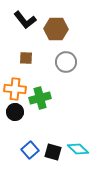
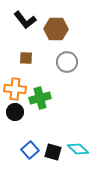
gray circle: moved 1 px right
